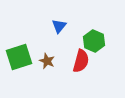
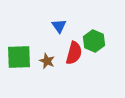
blue triangle: rotated 14 degrees counterclockwise
green square: rotated 16 degrees clockwise
red semicircle: moved 7 px left, 8 px up
